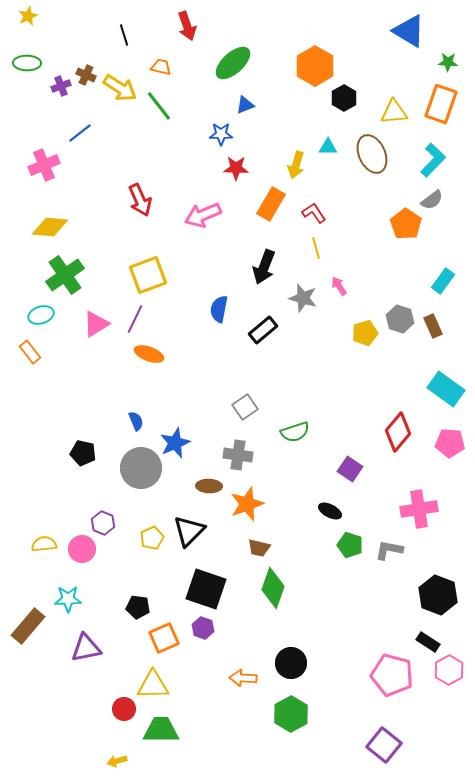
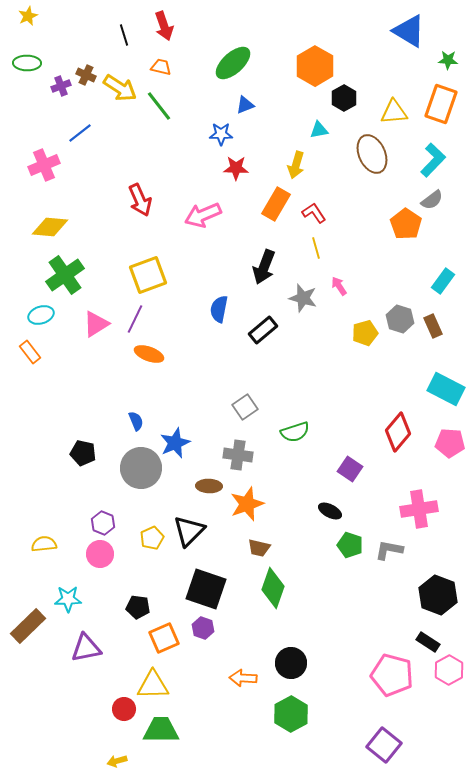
red arrow at (187, 26): moved 23 px left
green star at (448, 62): moved 2 px up
cyan triangle at (328, 147): moved 9 px left, 17 px up; rotated 12 degrees counterclockwise
orange rectangle at (271, 204): moved 5 px right
cyan rectangle at (446, 389): rotated 9 degrees counterclockwise
pink circle at (82, 549): moved 18 px right, 5 px down
brown rectangle at (28, 626): rotated 6 degrees clockwise
